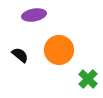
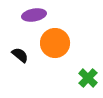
orange circle: moved 4 px left, 7 px up
green cross: moved 1 px up
